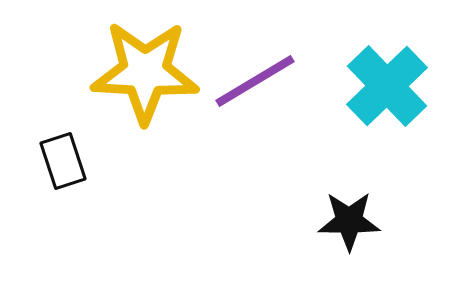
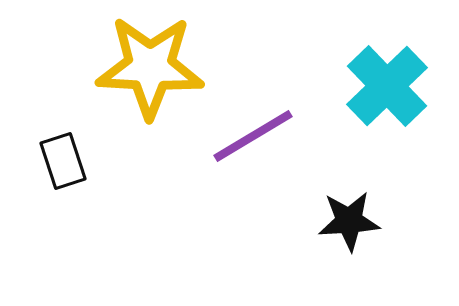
yellow star: moved 5 px right, 5 px up
purple line: moved 2 px left, 55 px down
black star: rotated 4 degrees counterclockwise
